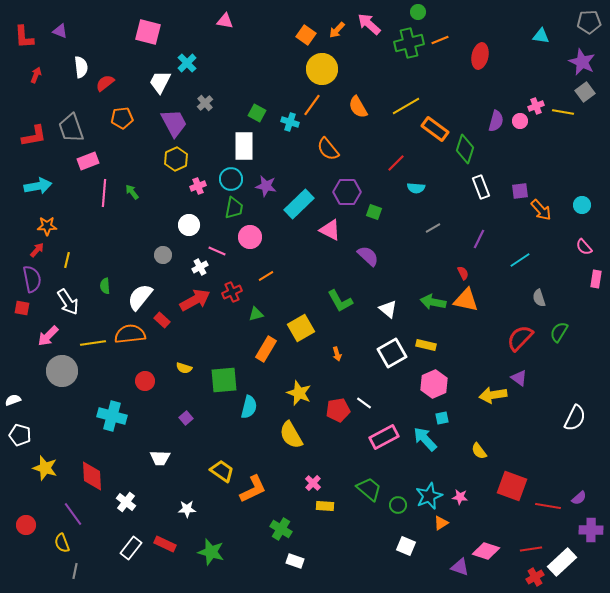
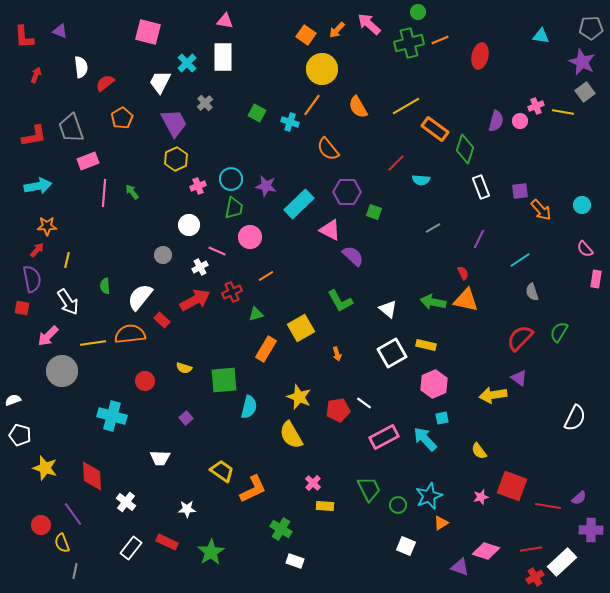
gray pentagon at (589, 22): moved 2 px right, 6 px down
orange pentagon at (122, 118): rotated 25 degrees counterclockwise
white rectangle at (244, 146): moved 21 px left, 89 px up
cyan semicircle at (416, 188): moved 5 px right, 8 px up
pink semicircle at (584, 247): moved 1 px right, 2 px down
purple semicircle at (368, 256): moved 15 px left
gray semicircle at (539, 298): moved 7 px left, 6 px up
yellow star at (299, 393): moved 4 px down
green trapezoid at (369, 489): rotated 24 degrees clockwise
pink star at (460, 497): moved 21 px right; rotated 21 degrees counterclockwise
red circle at (26, 525): moved 15 px right
red rectangle at (165, 544): moved 2 px right, 2 px up
green star at (211, 552): rotated 24 degrees clockwise
